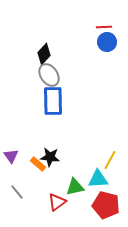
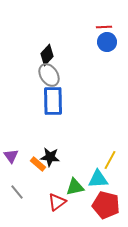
black diamond: moved 3 px right, 1 px down
